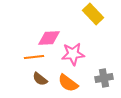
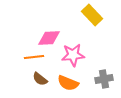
yellow rectangle: moved 1 px left, 1 px down
pink star: moved 1 px down
gray cross: moved 1 px down
orange semicircle: rotated 15 degrees counterclockwise
